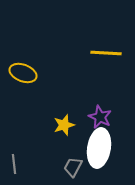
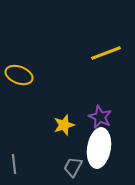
yellow line: rotated 24 degrees counterclockwise
yellow ellipse: moved 4 px left, 2 px down
